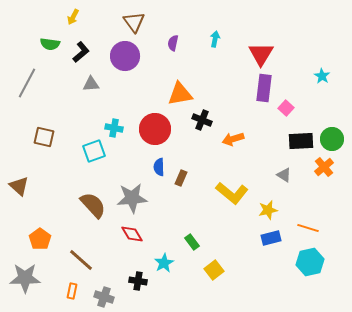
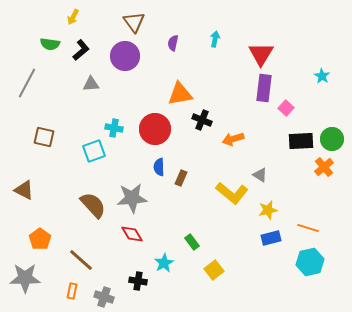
black L-shape at (81, 52): moved 2 px up
gray triangle at (284, 175): moved 24 px left
brown triangle at (19, 186): moved 5 px right, 4 px down; rotated 15 degrees counterclockwise
